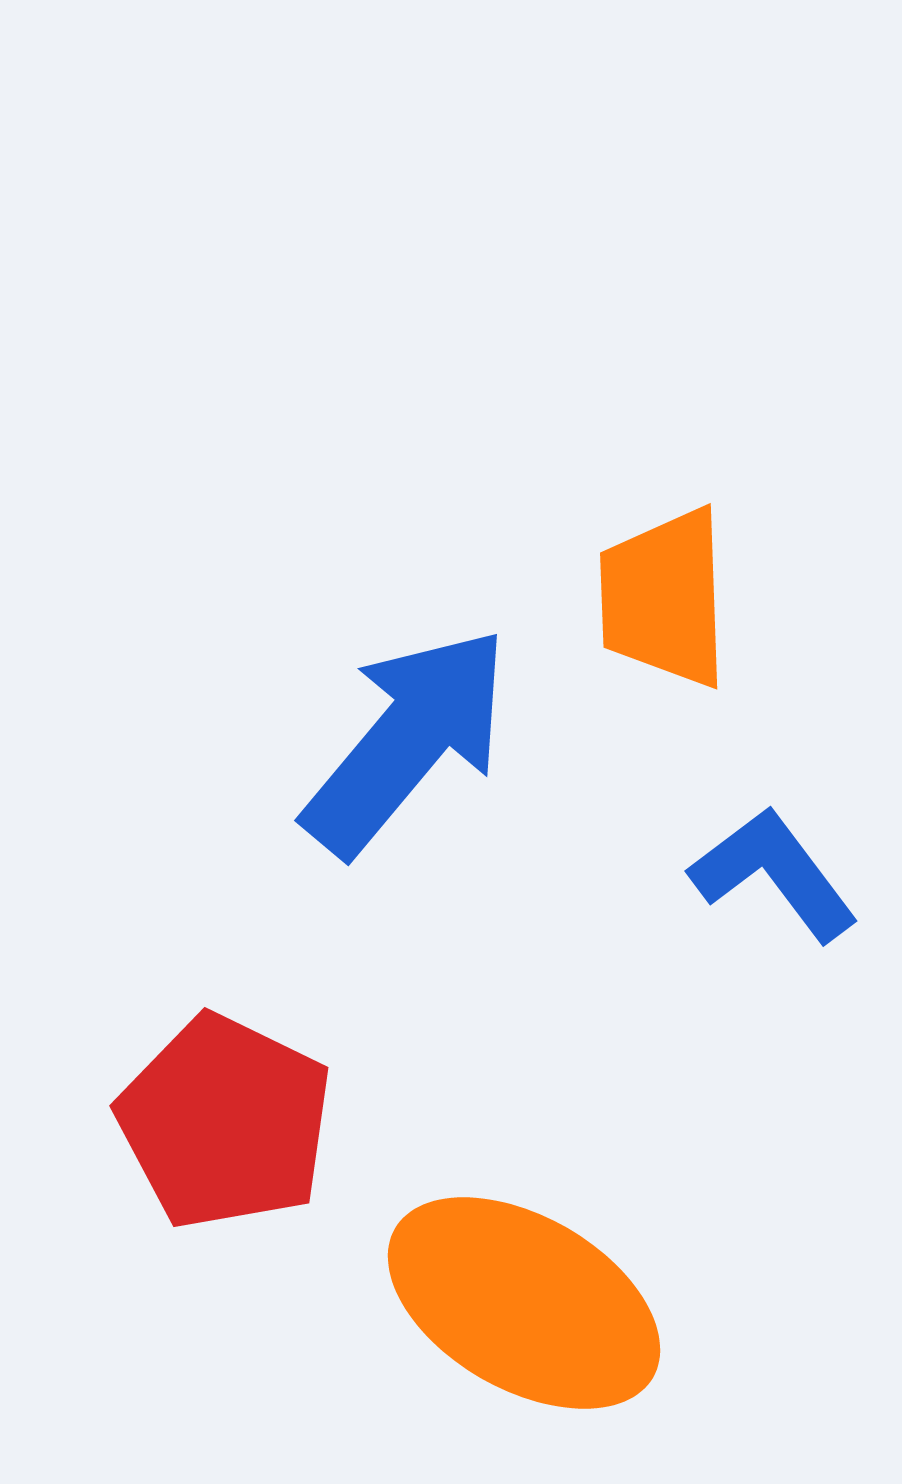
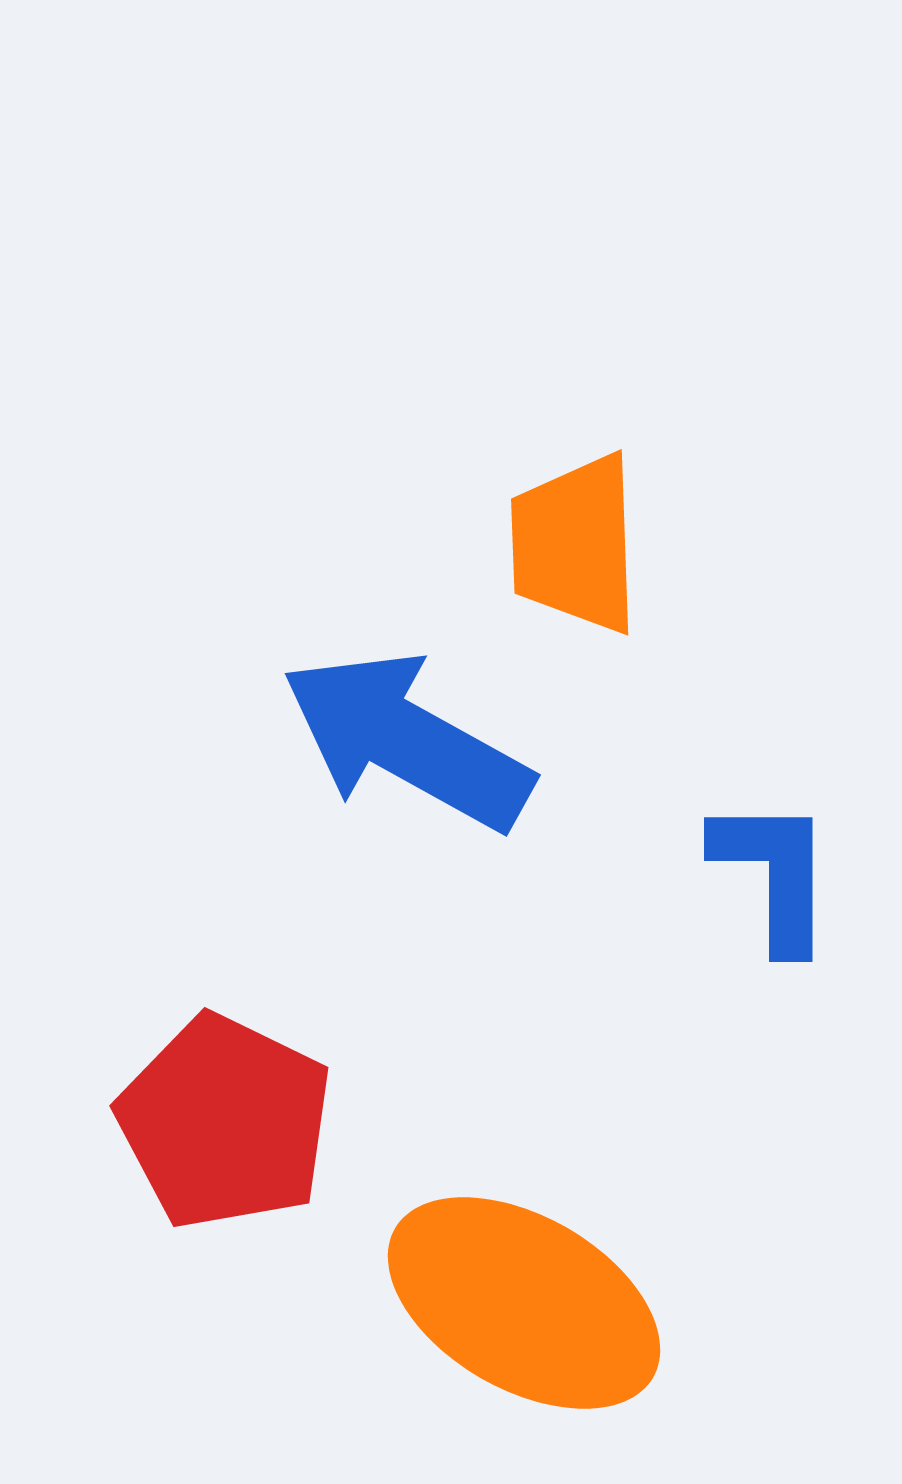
orange trapezoid: moved 89 px left, 54 px up
blue arrow: rotated 101 degrees counterclockwise
blue L-shape: rotated 37 degrees clockwise
